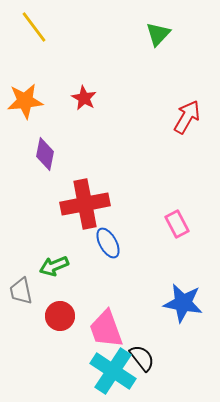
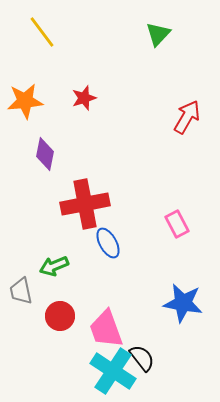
yellow line: moved 8 px right, 5 px down
red star: rotated 25 degrees clockwise
